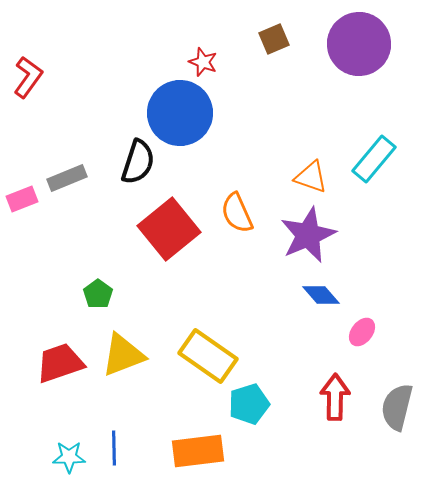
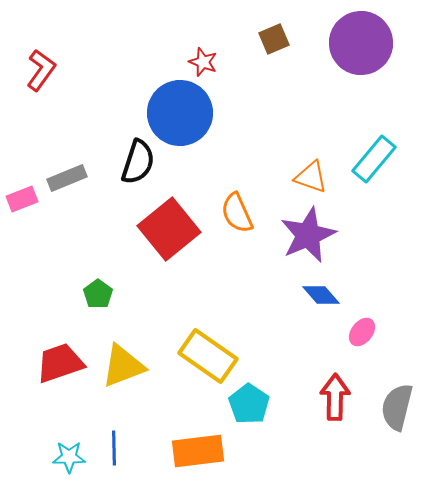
purple circle: moved 2 px right, 1 px up
red L-shape: moved 13 px right, 7 px up
yellow triangle: moved 11 px down
cyan pentagon: rotated 21 degrees counterclockwise
